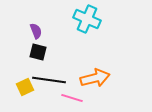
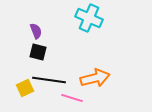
cyan cross: moved 2 px right, 1 px up
yellow square: moved 1 px down
